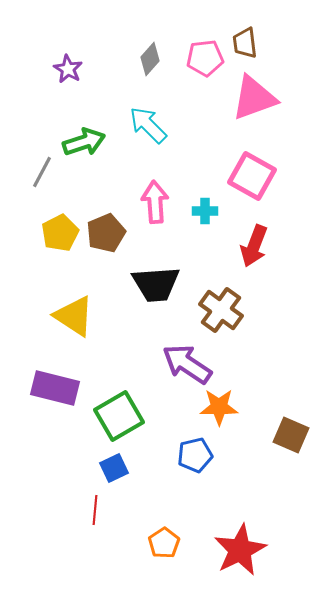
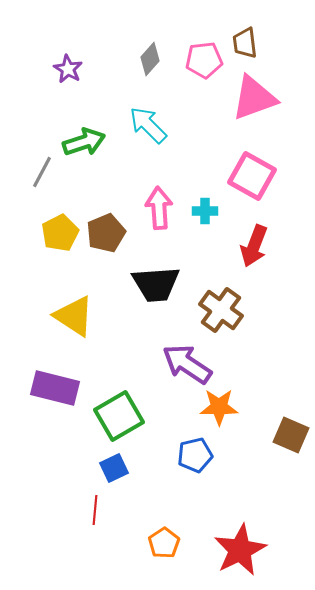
pink pentagon: moved 1 px left, 2 px down
pink arrow: moved 4 px right, 6 px down
